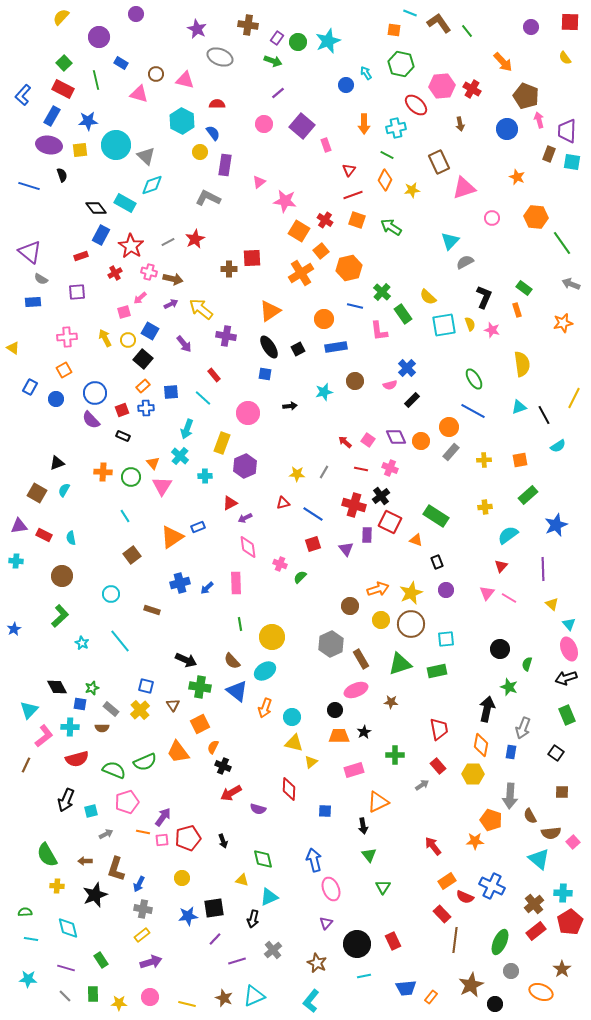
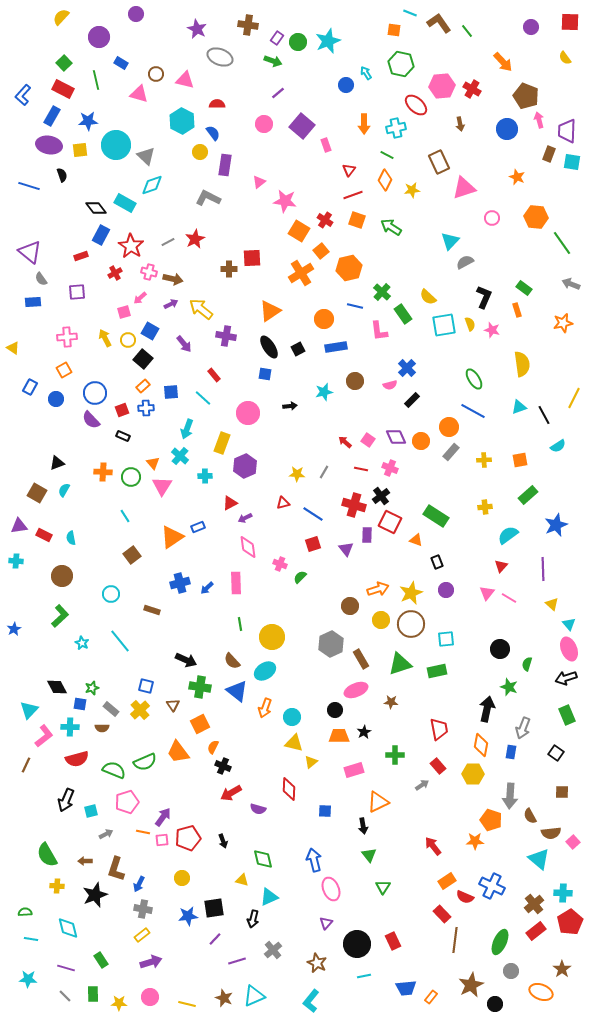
gray semicircle at (41, 279): rotated 24 degrees clockwise
